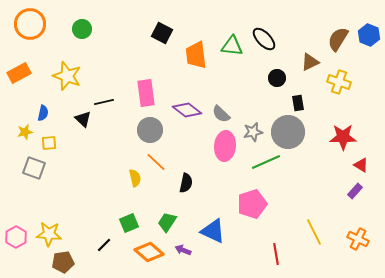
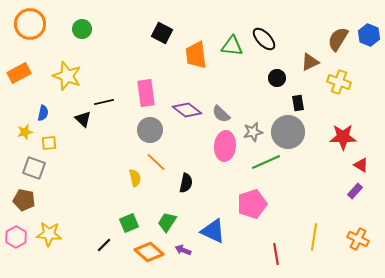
yellow line at (314, 232): moved 5 px down; rotated 36 degrees clockwise
brown pentagon at (63, 262): moved 39 px left, 62 px up; rotated 20 degrees clockwise
